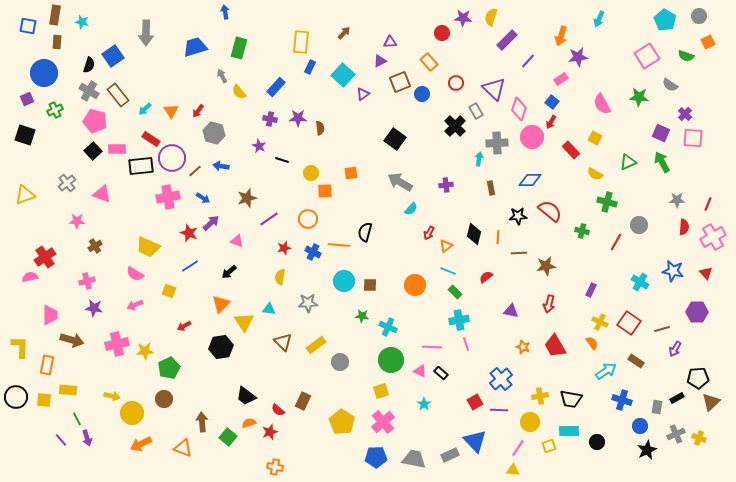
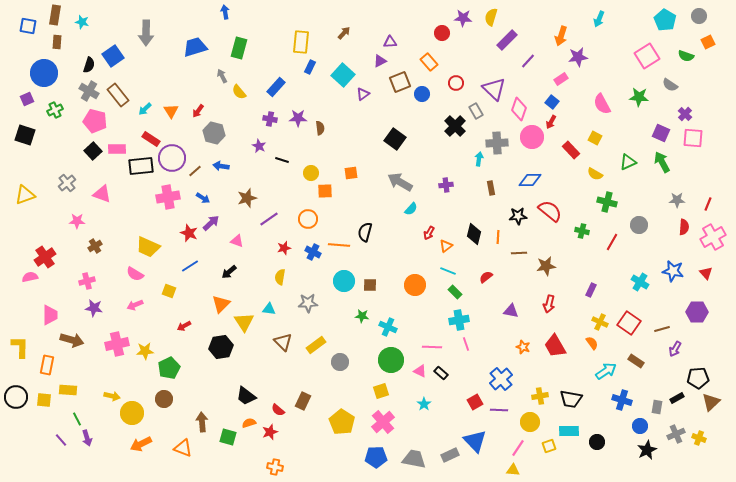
red line at (616, 242): moved 4 px left
green square at (228, 437): rotated 24 degrees counterclockwise
